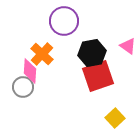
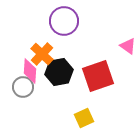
black hexagon: moved 33 px left, 19 px down
yellow square: moved 31 px left; rotated 18 degrees clockwise
